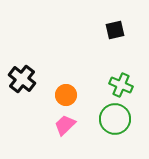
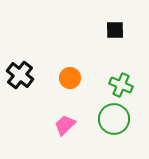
black square: rotated 12 degrees clockwise
black cross: moved 2 px left, 4 px up
orange circle: moved 4 px right, 17 px up
green circle: moved 1 px left
